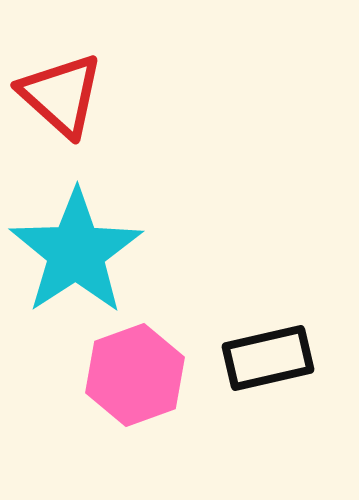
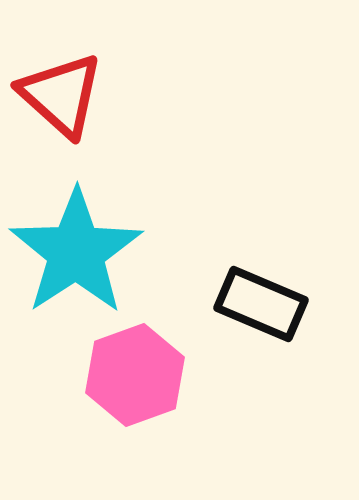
black rectangle: moved 7 px left, 54 px up; rotated 36 degrees clockwise
